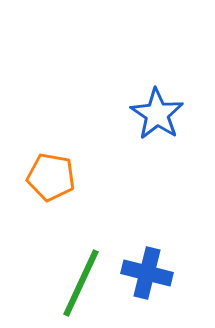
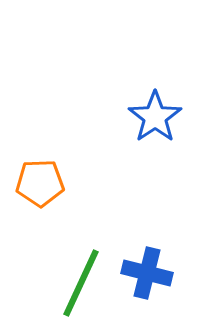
blue star: moved 2 px left, 3 px down; rotated 4 degrees clockwise
orange pentagon: moved 11 px left, 6 px down; rotated 12 degrees counterclockwise
